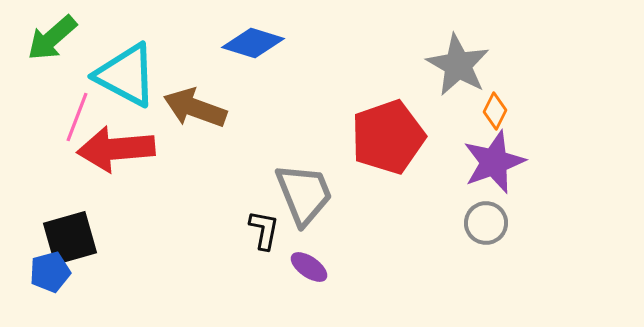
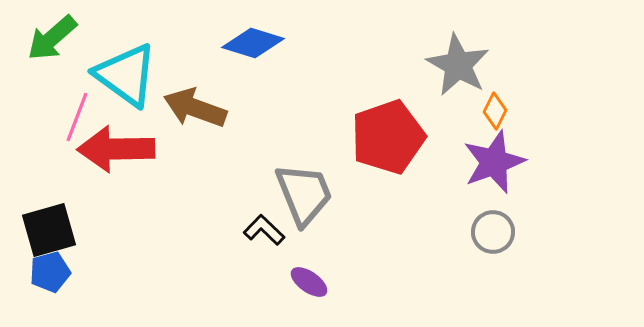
cyan triangle: rotated 8 degrees clockwise
red arrow: rotated 4 degrees clockwise
gray circle: moved 7 px right, 9 px down
black L-shape: rotated 57 degrees counterclockwise
black square: moved 21 px left, 8 px up
purple ellipse: moved 15 px down
